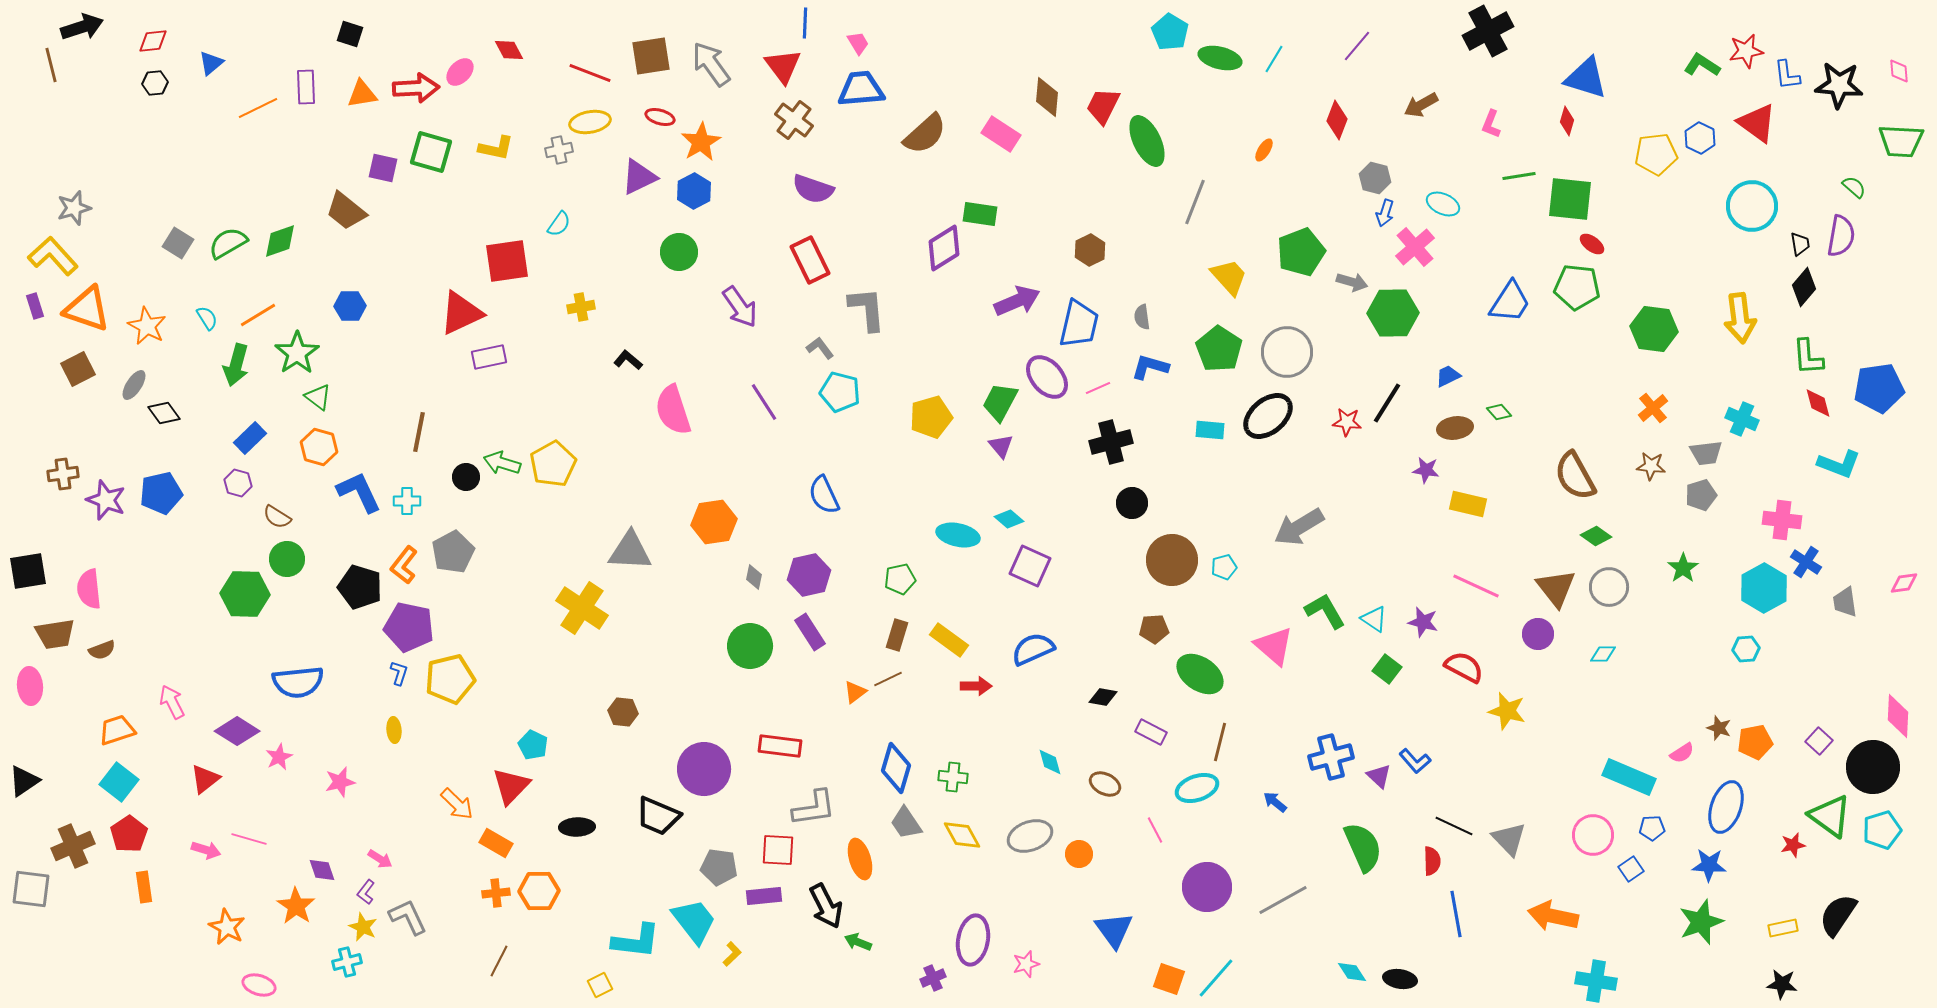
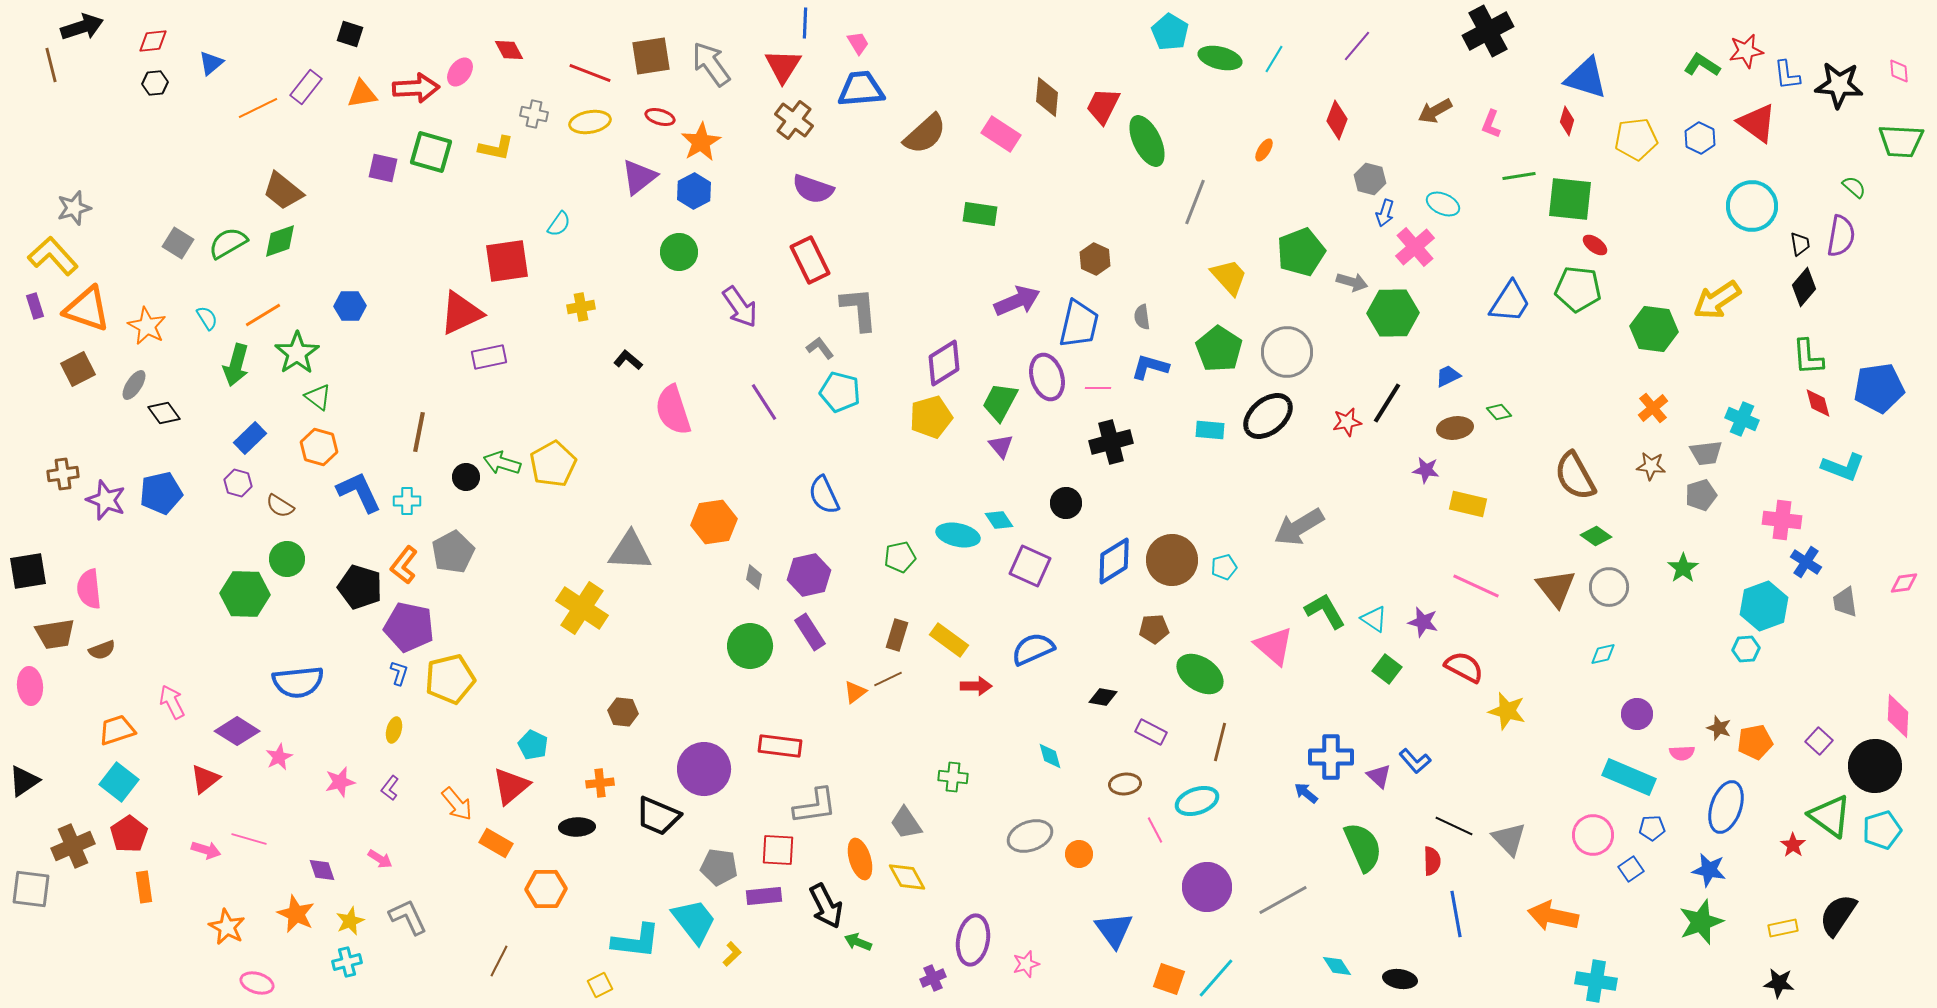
red triangle at (783, 66): rotated 9 degrees clockwise
pink ellipse at (460, 72): rotated 8 degrees counterclockwise
purple rectangle at (306, 87): rotated 40 degrees clockwise
brown arrow at (1421, 105): moved 14 px right, 6 px down
gray cross at (559, 150): moved 25 px left, 36 px up; rotated 24 degrees clockwise
yellow pentagon at (1656, 154): moved 20 px left, 15 px up
purple triangle at (639, 177): rotated 12 degrees counterclockwise
gray hexagon at (1375, 178): moved 5 px left, 1 px down
brown trapezoid at (346, 211): moved 63 px left, 20 px up
red ellipse at (1592, 244): moved 3 px right, 1 px down
purple diamond at (944, 248): moved 115 px down
brown hexagon at (1090, 250): moved 5 px right, 9 px down; rotated 8 degrees counterclockwise
green pentagon at (1577, 287): moved 1 px right, 2 px down
gray L-shape at (867, 309): moved 8 px left
orange line at (258, 315): moved 5 px right
yellow arrow at (1740, 318): moved 23 px left, 18 px up; rotated 63 degrees clockwise
purple ellipse at (1047, 377): rotated 24 degrees clockwise
pink line at (1098, 388): rotated 25 degrees clockwise
red star at (1347, 422): rotated 16 degrees counterclockwise
cyan L-shape at (1839, 464): moved 4 px right, 3 px down
black circle at (1132, 503): moved 66 px left
brown semicircle at (277, 517): moved 3 px right, 11 px up
cyan diamond at (1009, 519): moved 10 px left, 1 px down; rotated 16 degrees clockwise
green pentagon at (900, 579): moved 22 px up
cyan hexagon at (1764, 588): moved 18 px down; rotated 9 degrees clockwise
purple circle at (1538, 634): moved 99 px right, 80 px down
cyan diamond at (1603, 654): rotated 12 degrees counterclockwise
yellow ellipse at (394, 730): rotated 20 degrees clockwise
pink semicircle at (1682, 753): rotated 30 degrees clockwise
blue cross at (1331, 757): rotated 15 degrees clockwise
cyan diamond at (1050, 762): moved 6 px up
black circle at (1873, 767): moved 2 px right, 1 px up
blue diamond at (896, 768): moved 218 px right, 207 px up; rotated 42 degrees clockwise
brown ellipse at (1105, 784): moved 20 px right; rotated 32 degrees counterclockwise
red triangle at (511, 786): rotated 6 degrees clockwise
cyan ellipse at (1197, 788): moved 13 px down
blue arrow at (1275, 802): moved 31 px right, 9 px up
orange arrow at (457, 804): rotated 6 degrees clockwise
gray L-shape at (814, 808): moved 1 px right, 2 px up
yellow diamond at (962, 835): moved 55 px left, 42 px down
red star at (1793, 845): rotated 25 degrees counterclockwise
blue star at (1709, 865): moved 5 px down; rotated 8 degrees clockwise
orange hexagon at (539, 891): moved 7 px right, 2 px up
purple L-shape at (366, 892): moved 24 px right, 104 px up
orange cross at (496, 893): moved 104 px right, 110 px up
orange star at (296, 906): moved 8 px down; rotated 9 degrees counterclockwise
yellow star at (363, 927): moved 13 px left, 6 px up; rotated 24 degrees clockwise
cyan diamond at (1352, 972): moved 15 px left, 6 px up
black star at (1782, 984): moved 3 px left, 1 px up
pink ellipse at (259, 985): moved 2 px left, 2 px up
